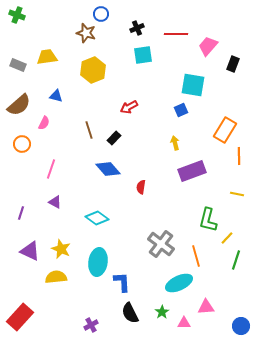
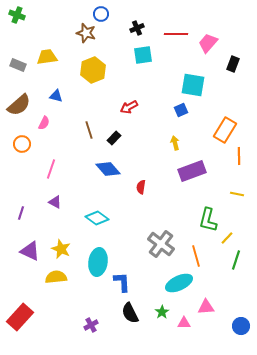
pink trapezoid at (208, 46): moved 3 px up
